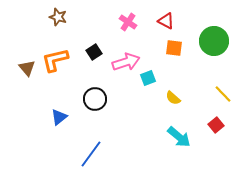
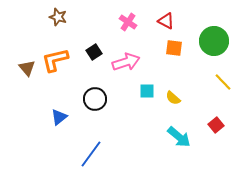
cyan square: moved 1 px left, 13 px down; rotated 21 degrees clockwise
yellow line: moved 12 px up
